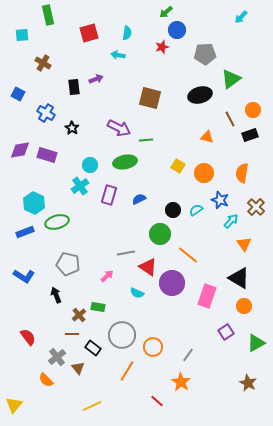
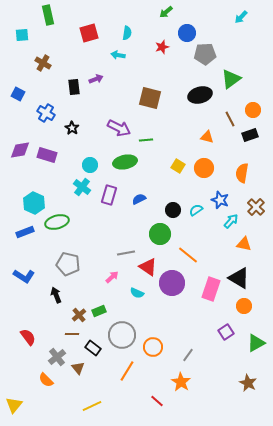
blue circle at (177, 30): moved 10 px right, 3 px down
orange circle at (204, 173): moved 5 px up
cyan cross at (80, 186): moved 2 px right, 1 px down; rotated 18 degrees counterclockwise
orange triangle at (244, 244): rotated 42 degrees counterclockwise
pink arrow at (107, 276): moved 5 px right, 1 px down
pink rectangle at (207, 296): moved 4 px right, 7 px up
green rectangle at (98, 307): moved 1 px right, 4 px down; rotated 32 degrees counterclockwise
